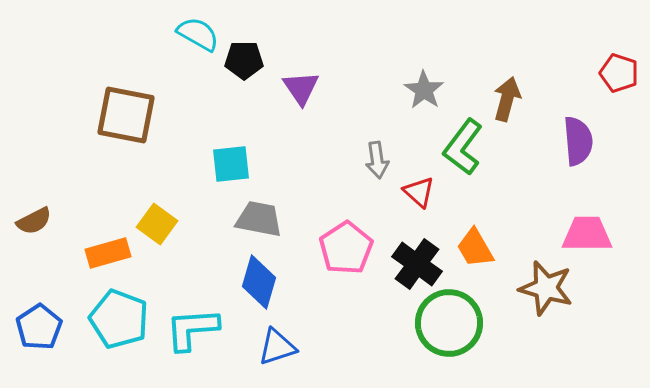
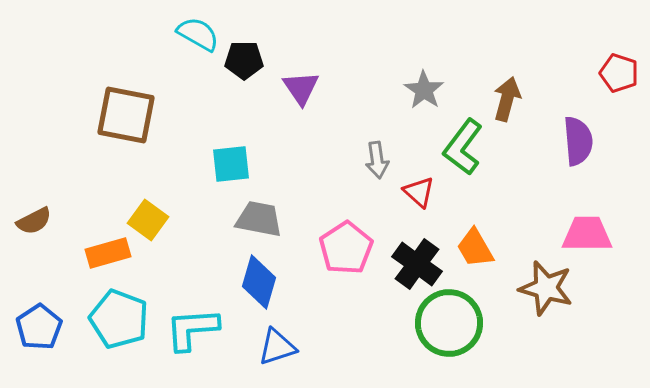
yellow square: moved 9 px left, 4 px up
